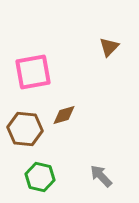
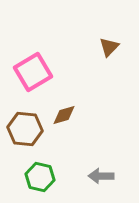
pink square: rotated 21 degrees counterclockwise
gray arrow: rotated 45 degrees counterclockwise
